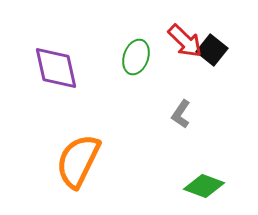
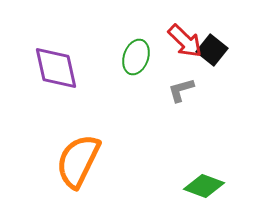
gray L-shape: moved 24 px up; rotated 40 degrees clockwise
